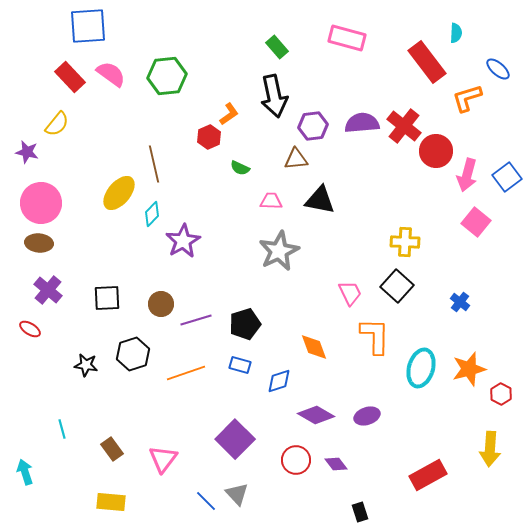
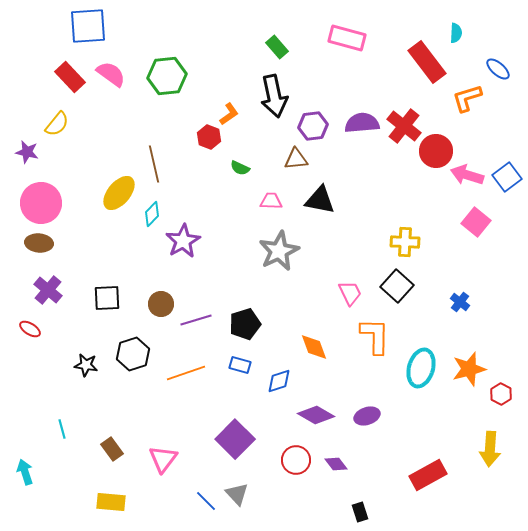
red hexagon at (209, 137): rotated 15 degrees counterclockwise
pink arrow at (467, 175): rotated 92 degrees clockwise
